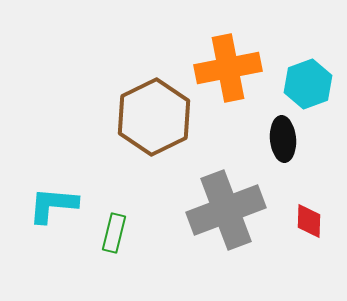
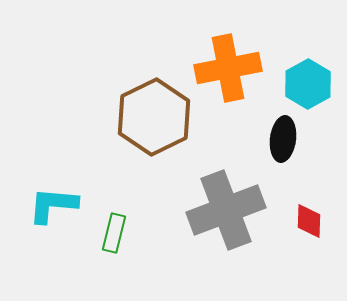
cyan hexagon: rotated 9 degrees counterclockwise
black ellipse: rotated 12 degrees clockwise
